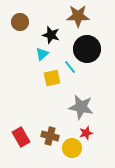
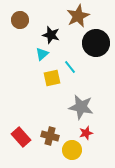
brown star: rotated 25 degrees counterclockwise
brown circle: moved 2 px up
black circle: moved 9 px right, 6 px up
red rectangle: rotated 12 degrees counterclockwise
yellow circle: moved 2 px down
